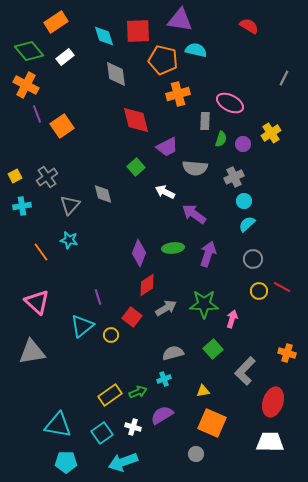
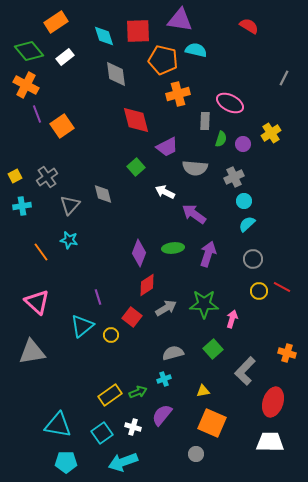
purple semicircle at (162, 415): rotated 20 degrees counterclockwise
